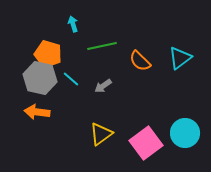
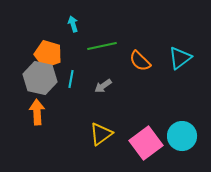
cyan line: rotated 60 degrees clockwise
orange arrow: rotated 80 degrees clockwise
cyan circle: moved 3 px left, 3 px down
